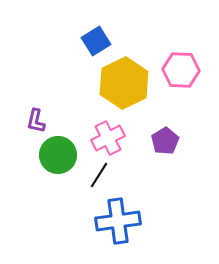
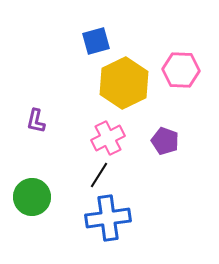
blue square: rotated 16 degrees clockwise
purple pentagon: rotated 20 degrees counterclockwise
green circle: moved 26 px left, 42 px down
blue cross: moved 10 px left, 3 px up
